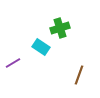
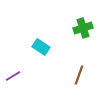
green cross: moved 23 px right
purple line: moved 13 px down
